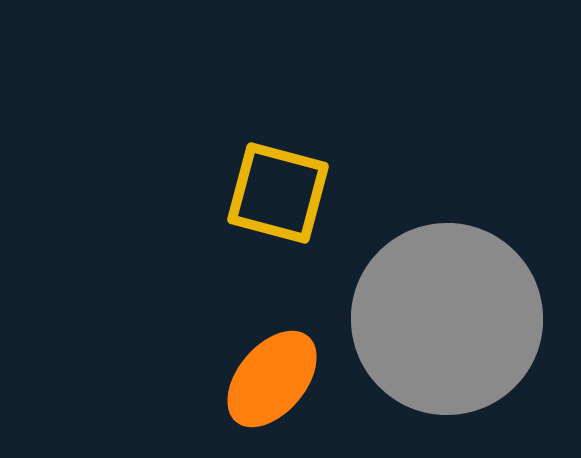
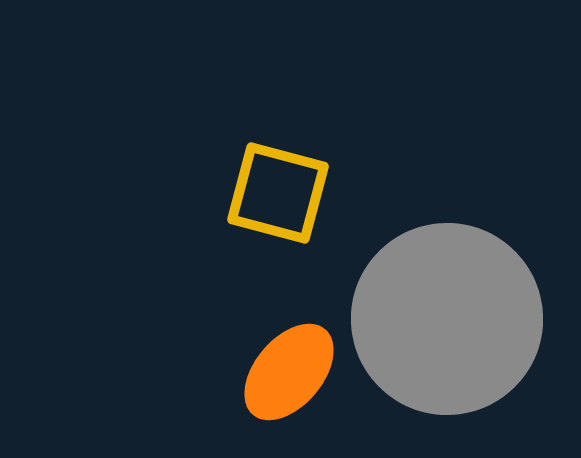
orange ellipse: moved 17 px right, 7 px up
